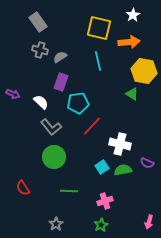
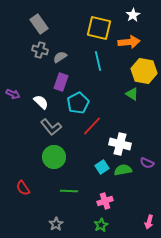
gray rectangle: moved 1 px right, 2 px down
cyan pentagon: rotated 20 degrees counterclockwise
